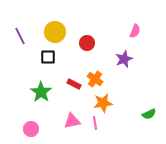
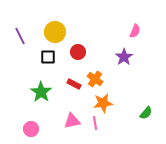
red circle: moved 9 px left, 9 px down
purple star: moved 2 px up; rotated 12 degrees counterclockwise
green semicircle: moved 3 px left, 1 px up; rotated 24 degrees counterclockwise
